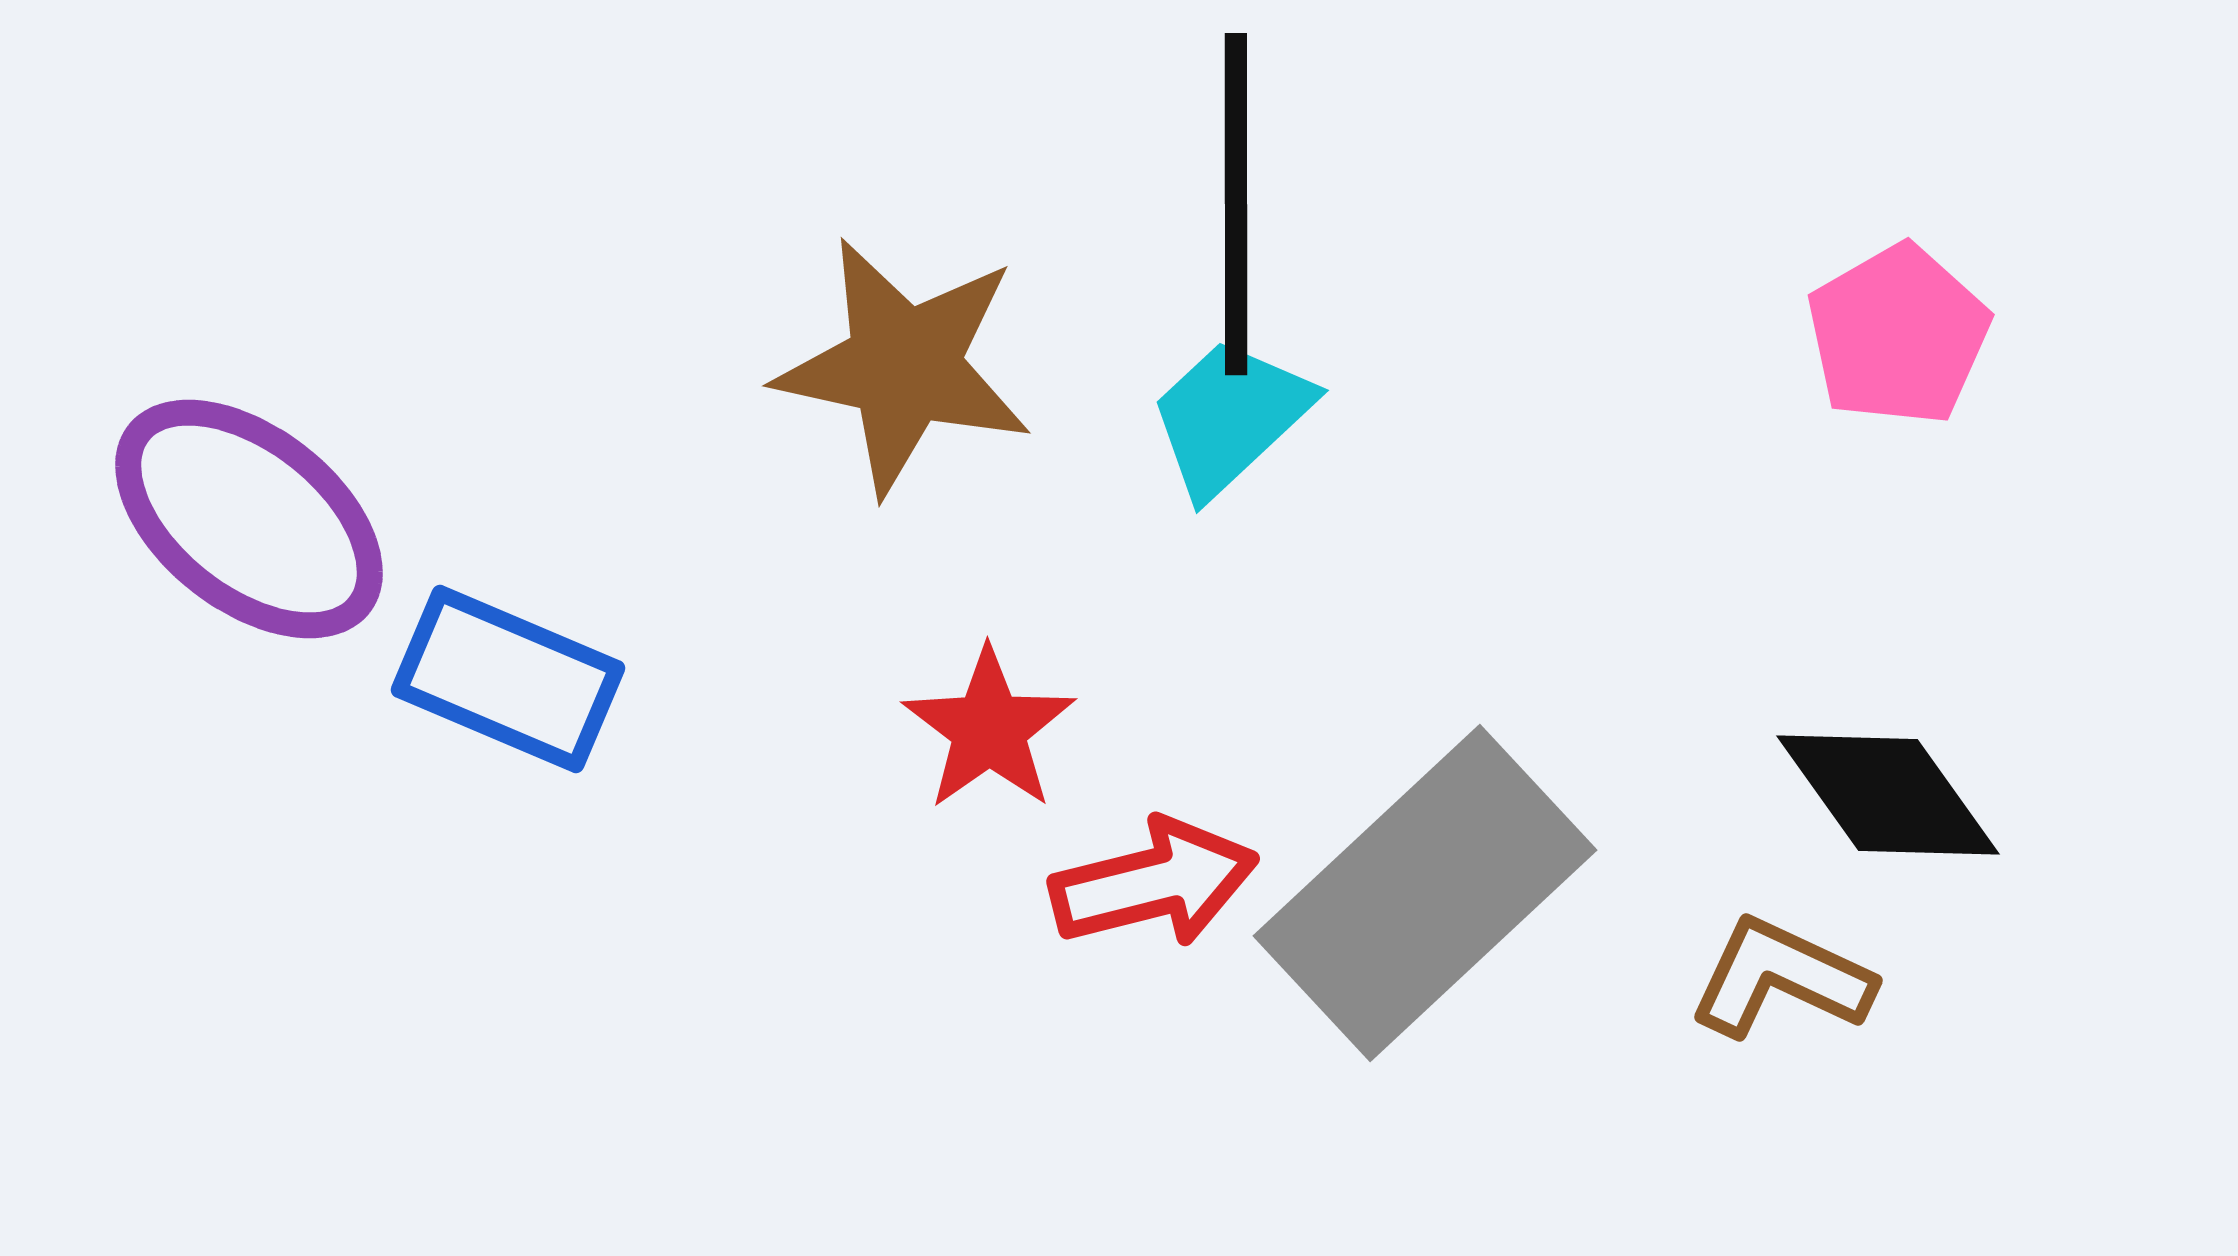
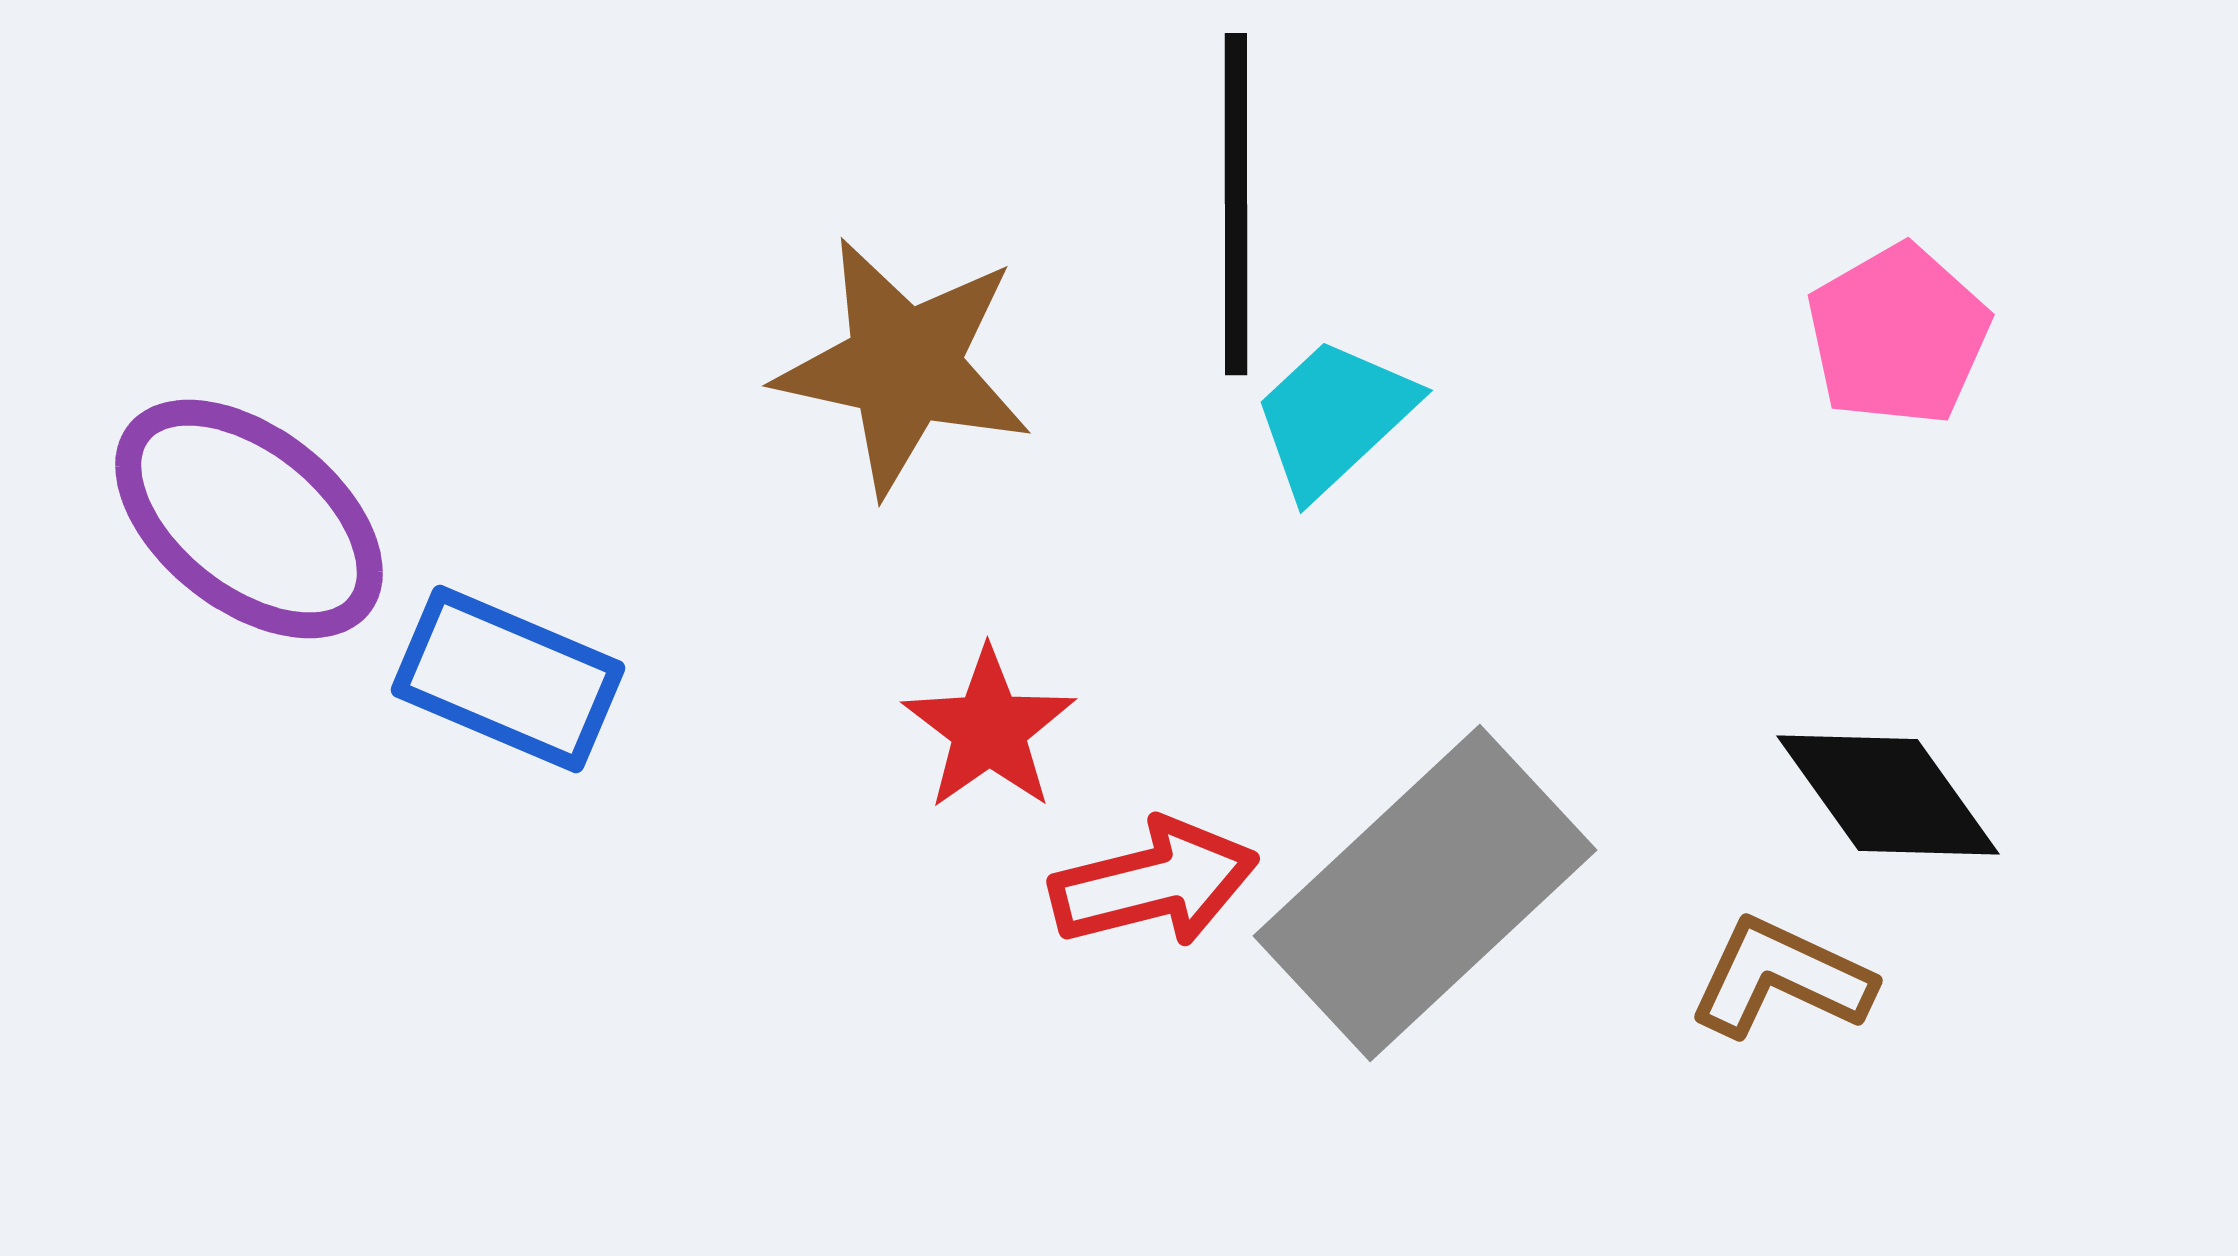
cyan trapezoid: moved 104 px right
